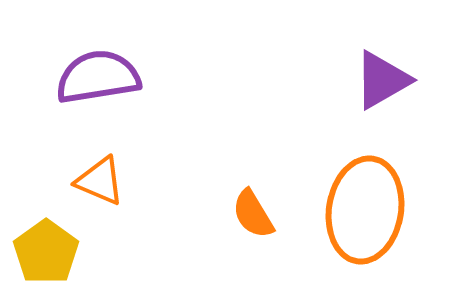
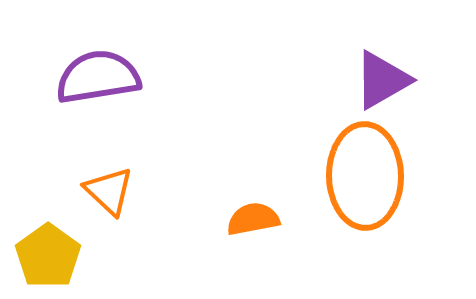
orange triangle: moved 9 px right, 10 px down; rotated 20 degrees clockwise
orange ellipse: moved 34 px up; rotated 10 degrees counterclockwise
orange semicircle: moved 5 px down; rotated 110 degrees clockwise
yellow pentagon: moved 2 px right, 4 px down
